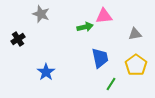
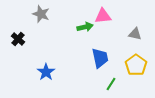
pink triangle: moved 1 px left
gray triangle: rotated 24 degrees clockwise
black cross: rotated 16 degrees counterclockwise
